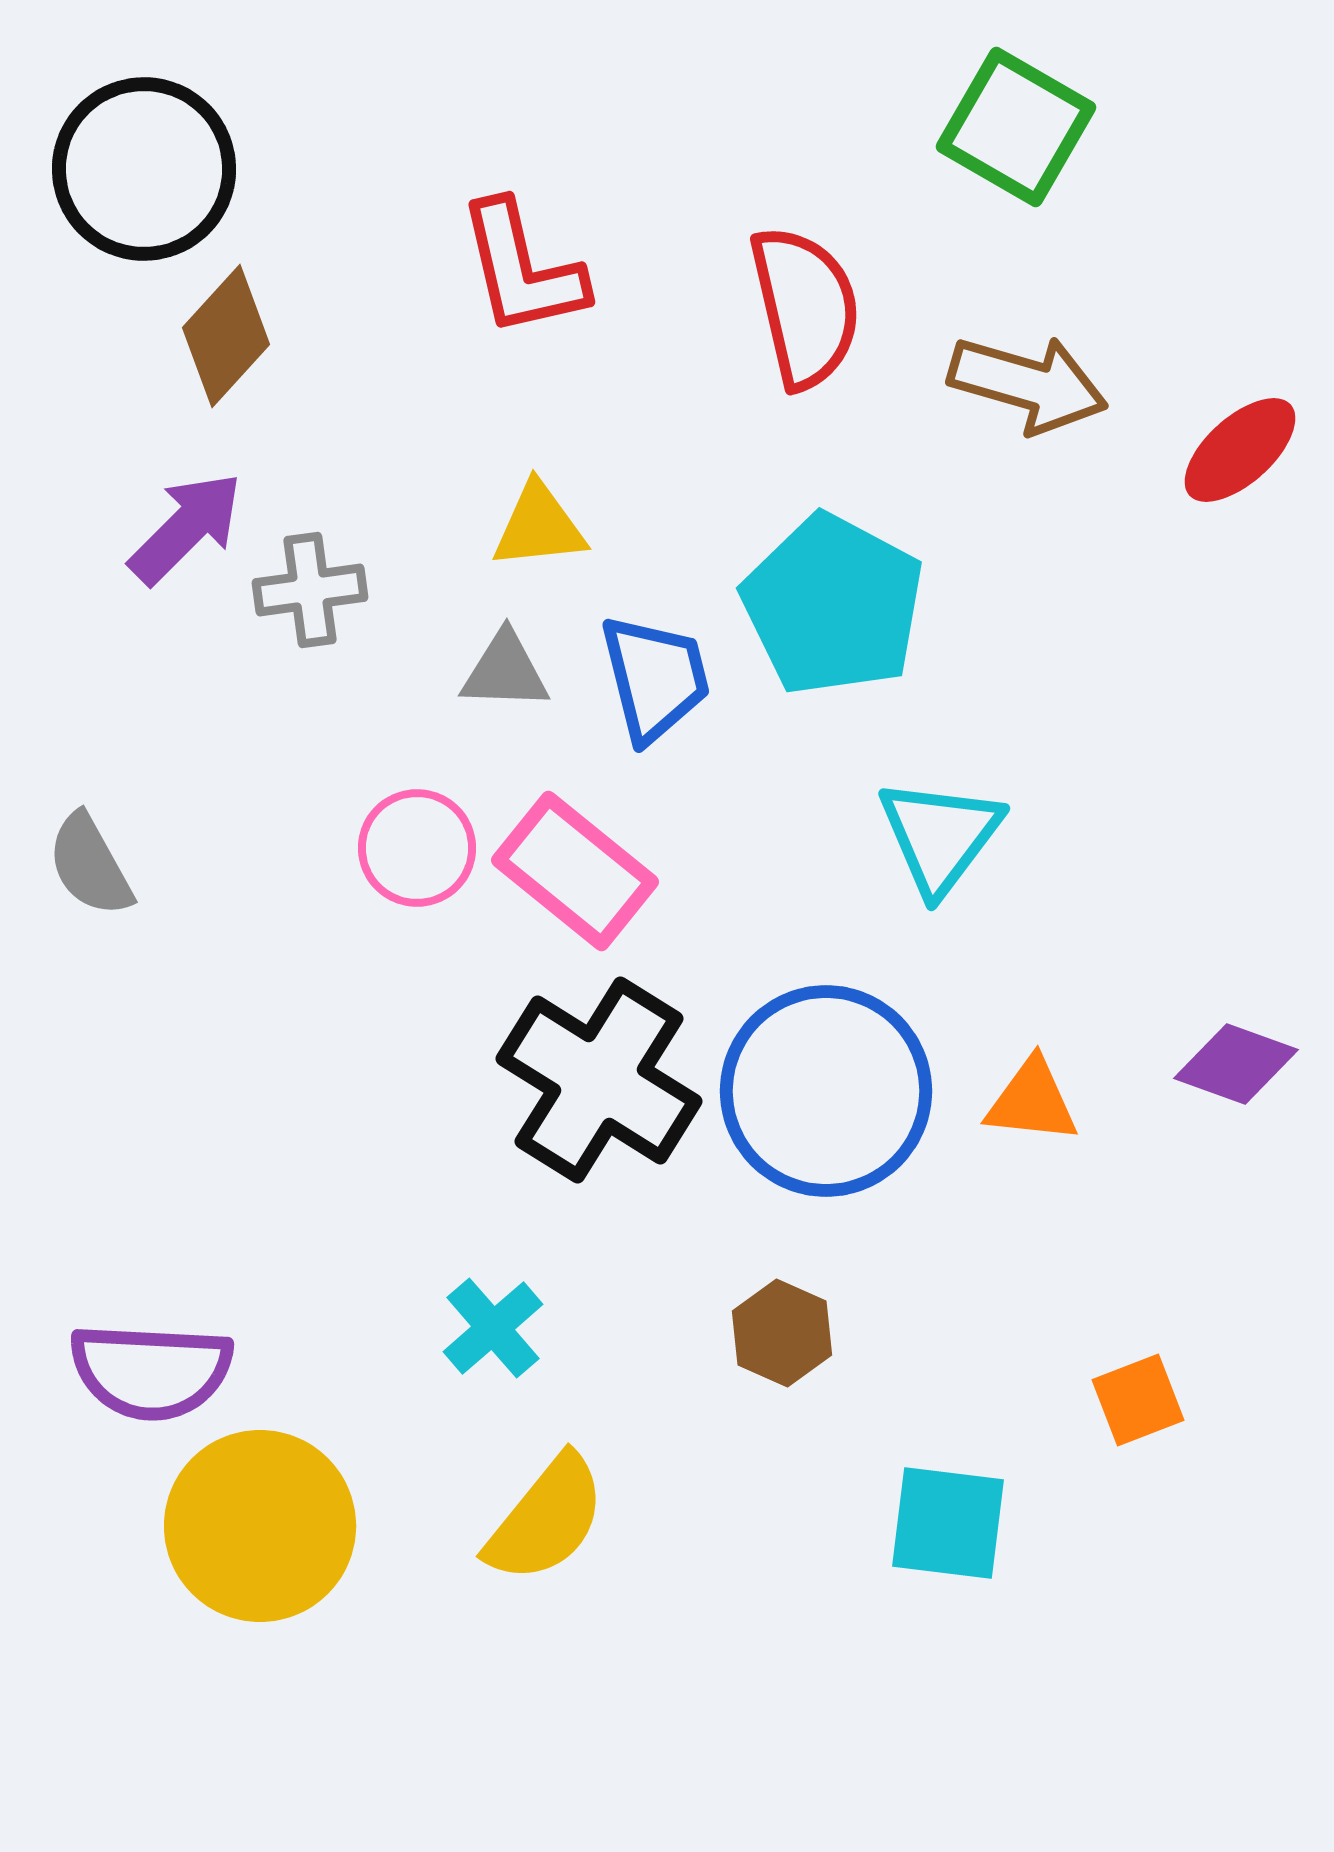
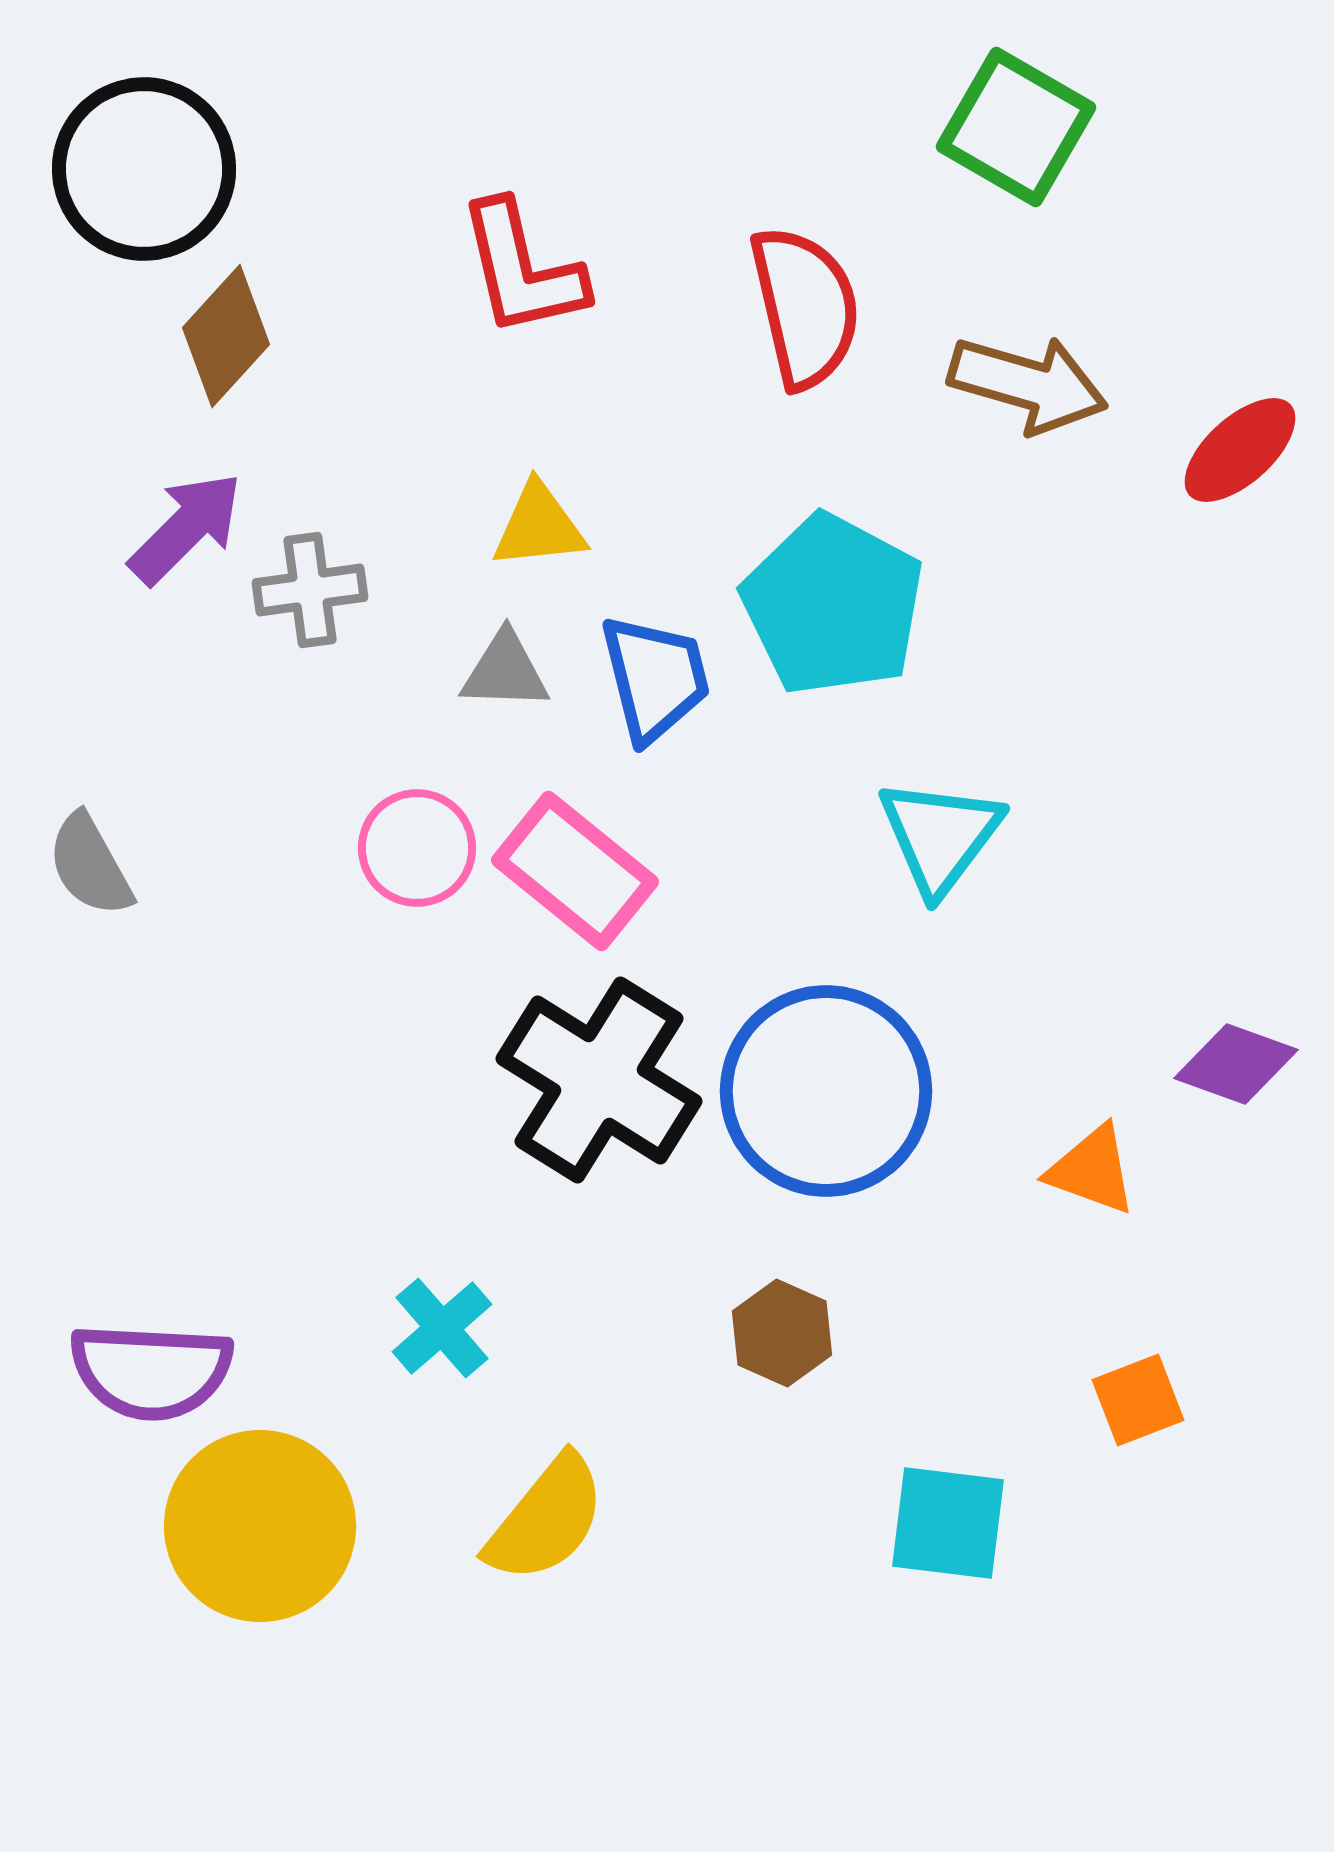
orange triangle: moved 60 px right, 69 px down; rotated 14 degrees clockwise
cyan cross: moved 51 px left
